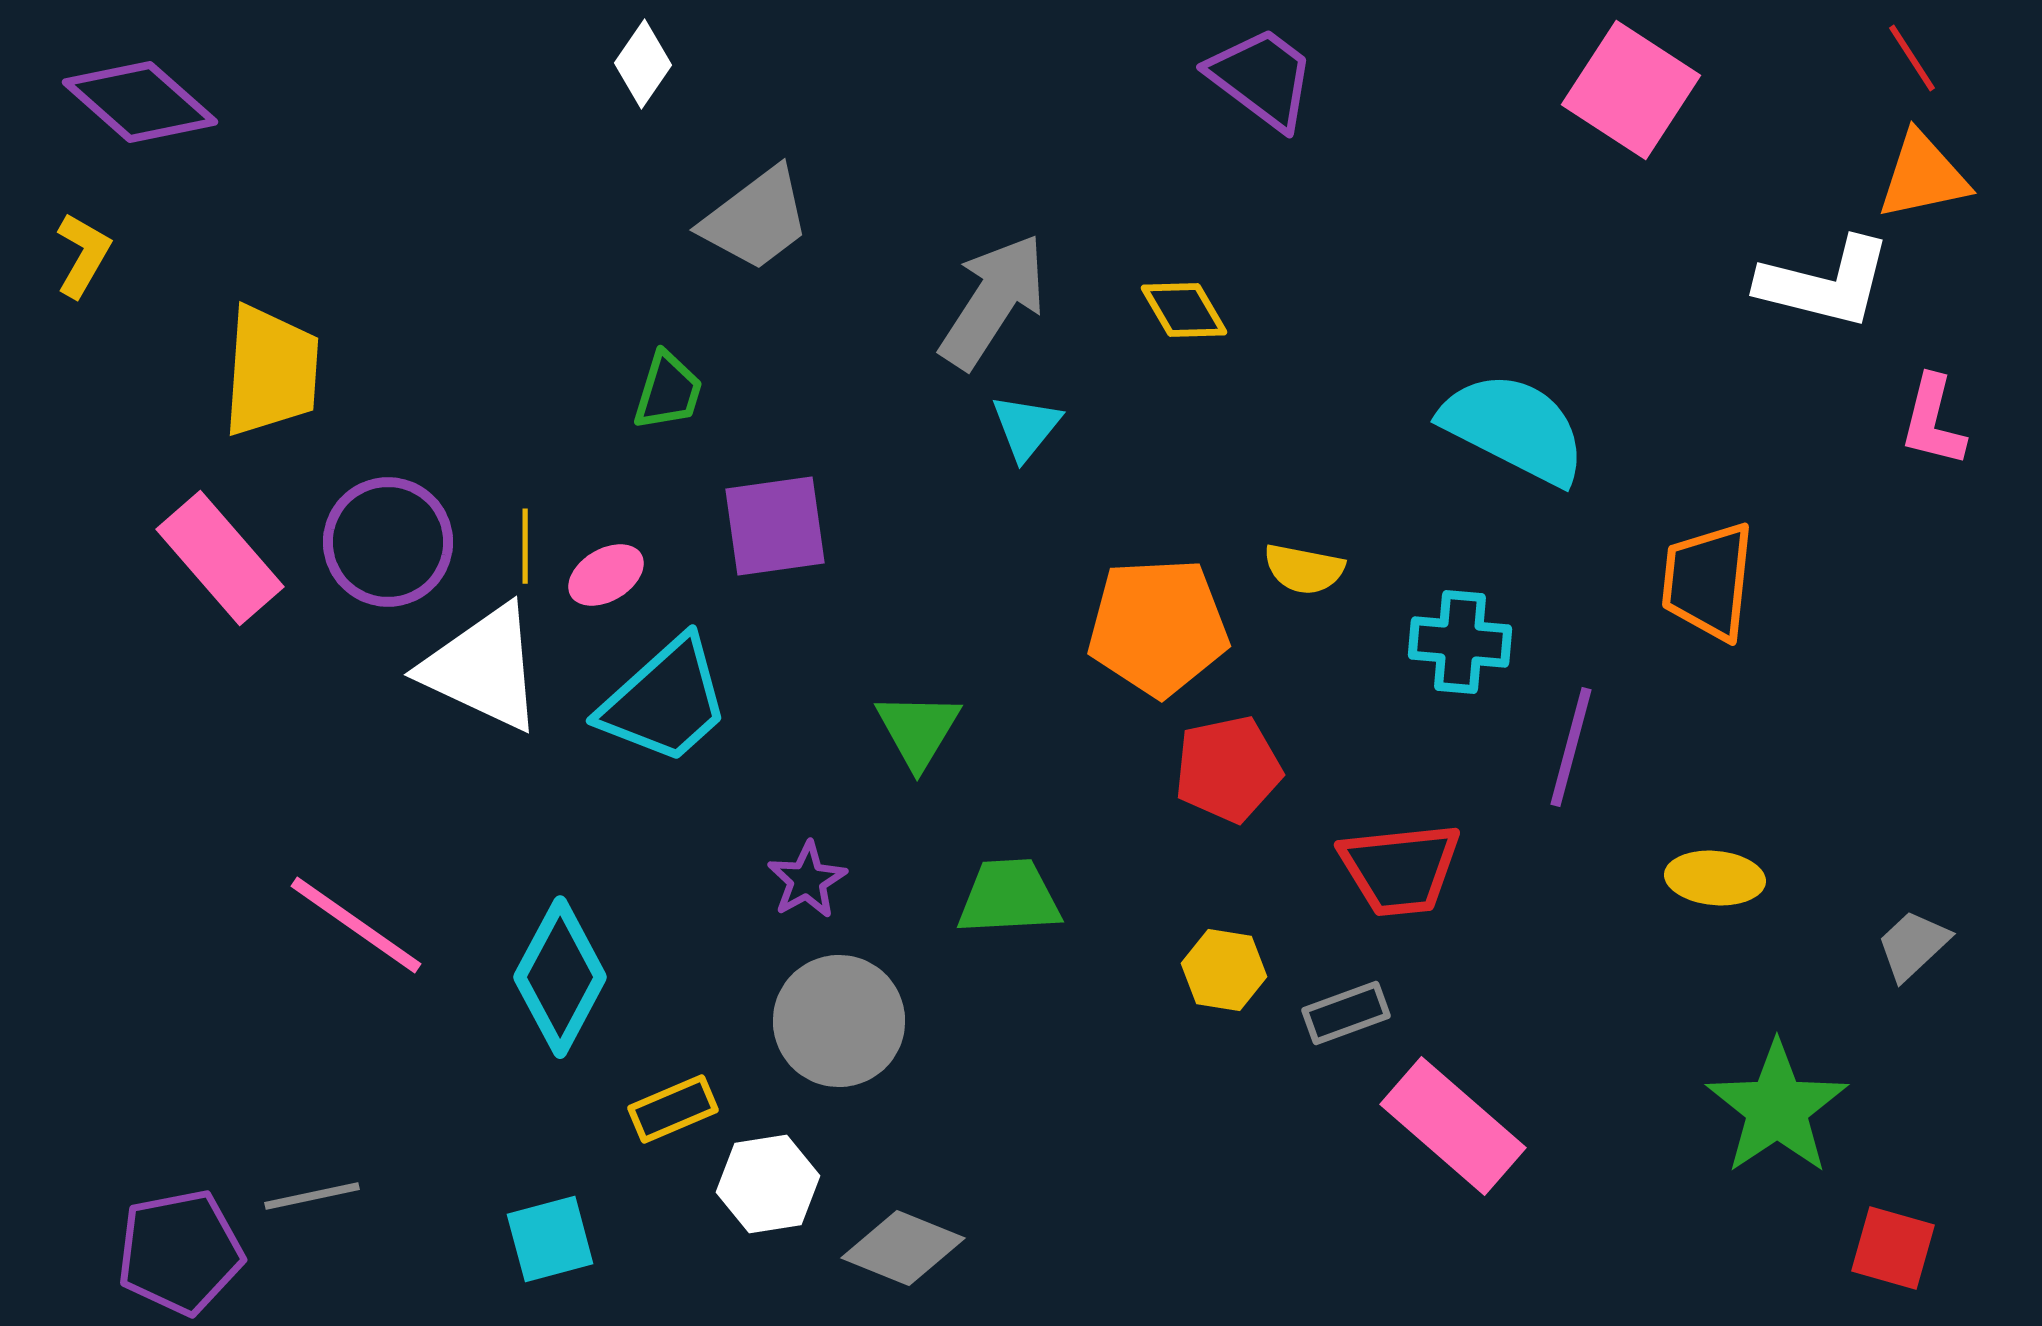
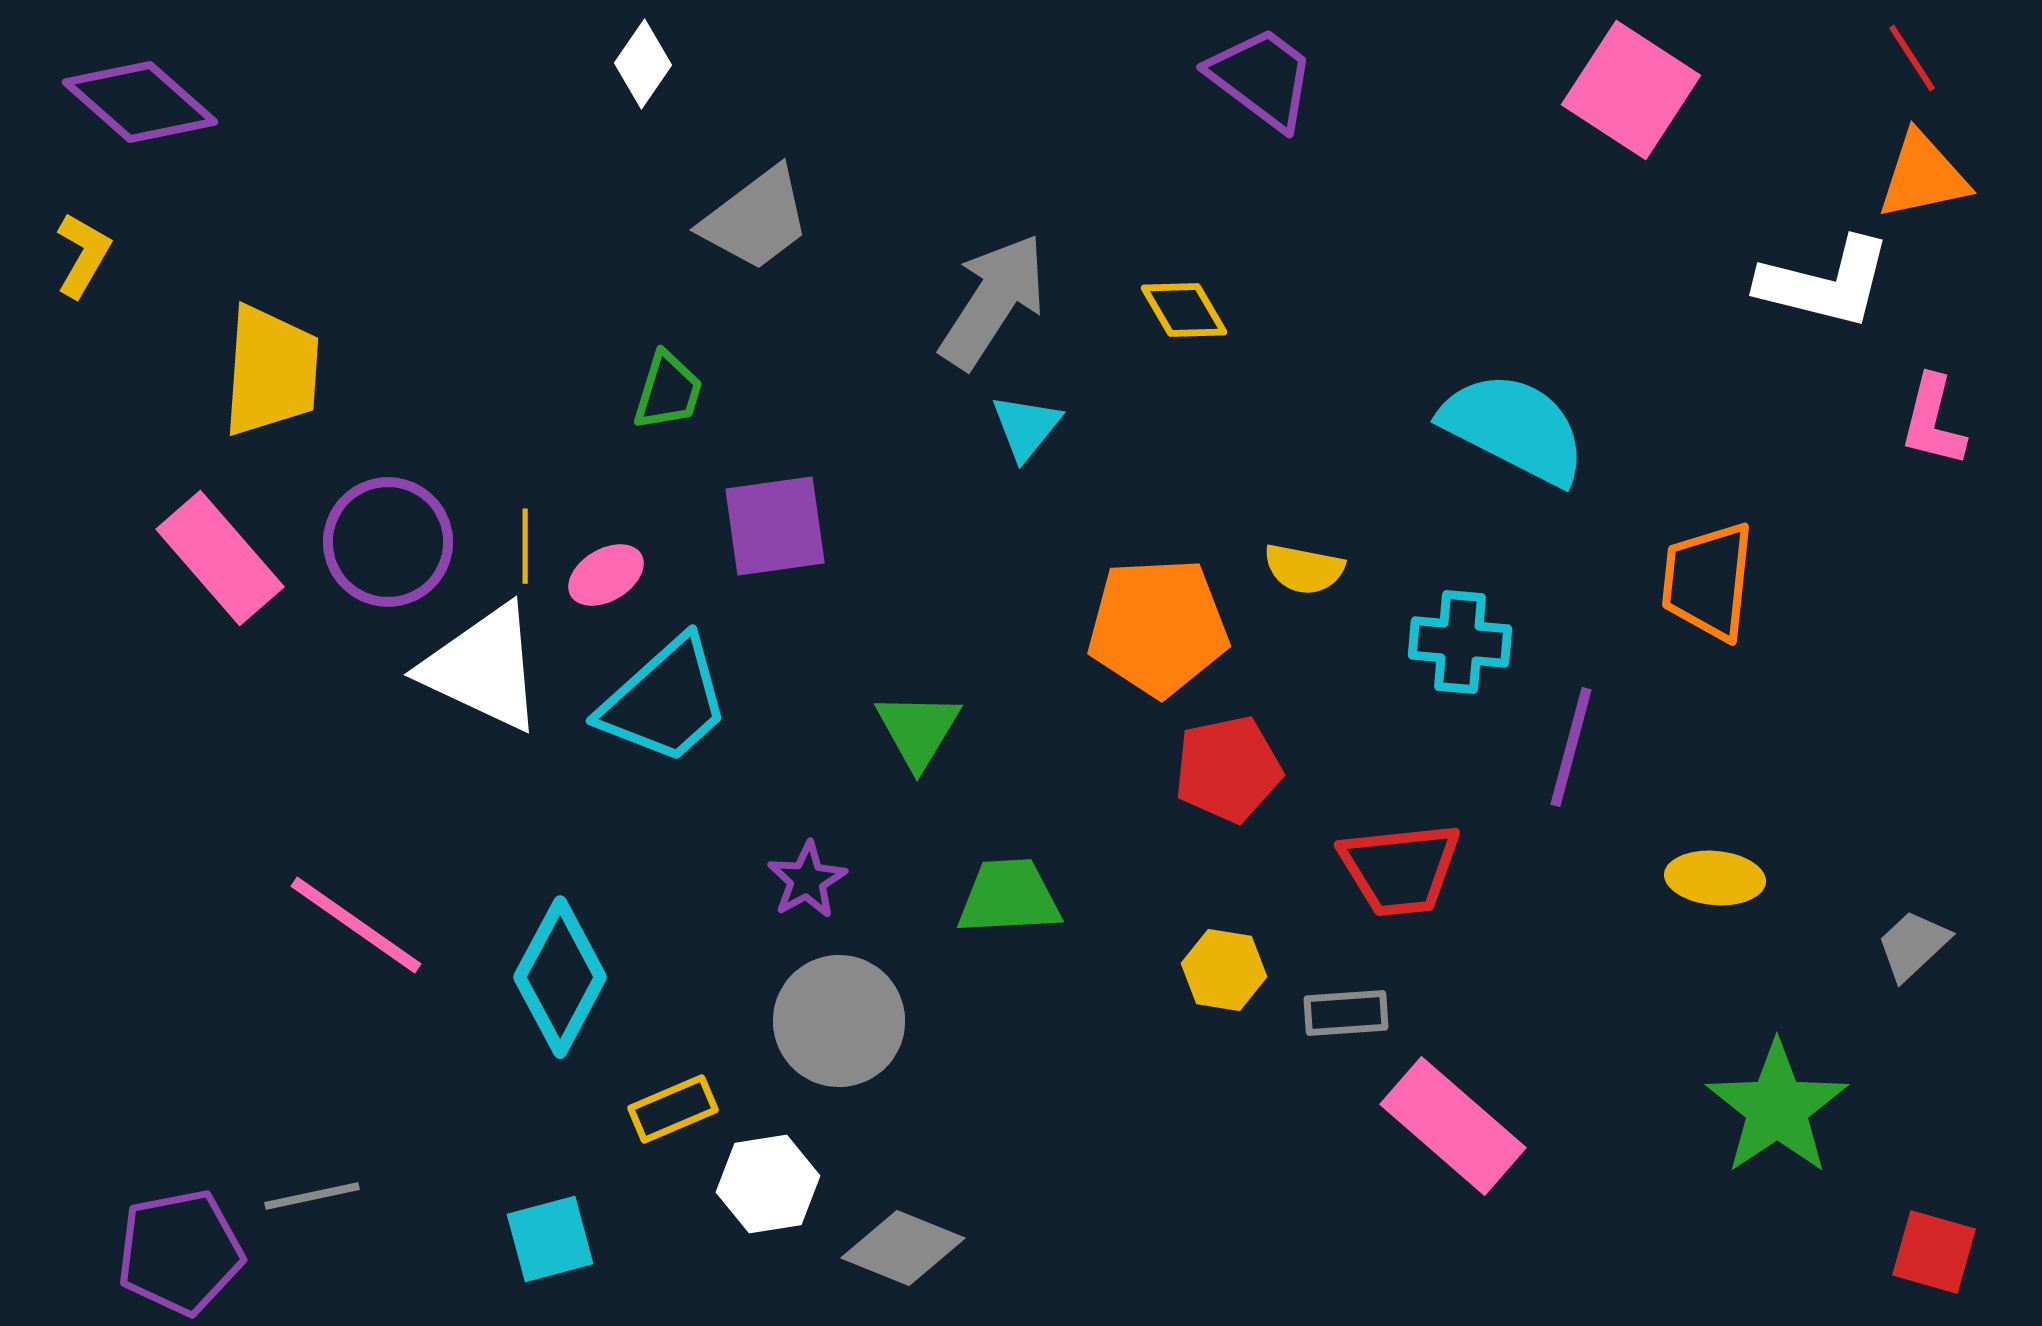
gray rectangle at (1346, 1013): rotated 16 degrees clockwise
red square at (1893, 1248): moved 41 px right, 4 px down
